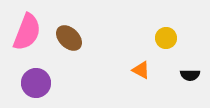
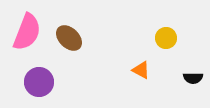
black semicircle: moved 3 px right, 3 px down
purple circle: moved 3 px right, 1 px up
